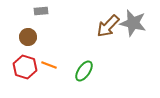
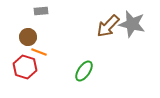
gray star: moved 1 px left, 1 px down
orange line: moved 10 px left, 13 px up
